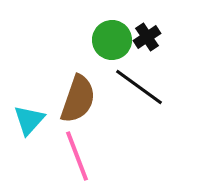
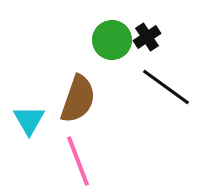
black line: moved 27 px right
cyan triangle: rotated 12 degrees counterclockwise
pink line: moved 1 px right, 5 px down
